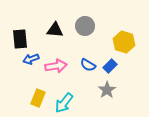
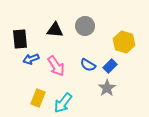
pink arrow: rotated 65 degrees clockwise
gray star: moved 2 px up
cyan arrow: moved 1 px left
